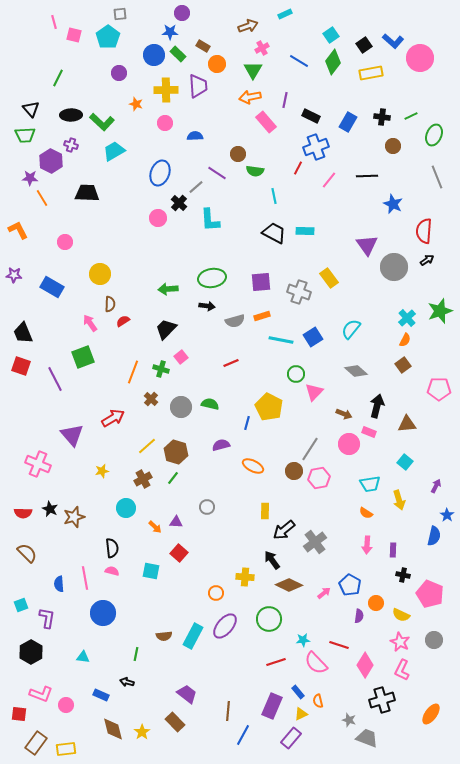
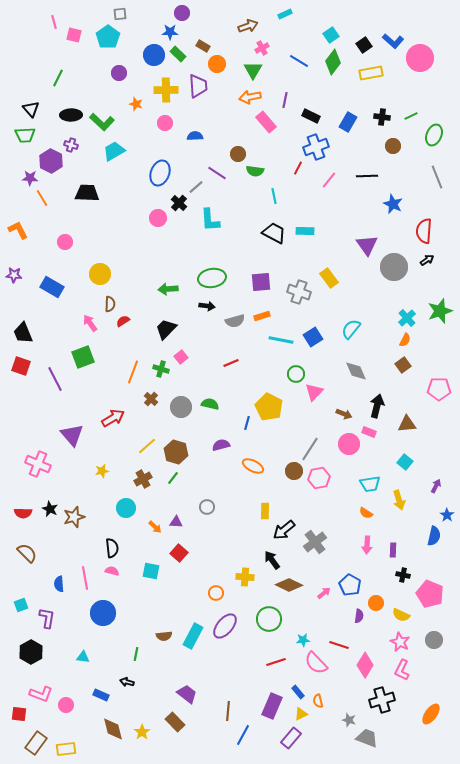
gray diamond at (356, 371): rotated 25 degrees clockwise
